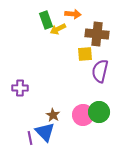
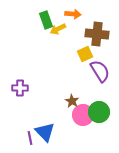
yellow square: rotated 21 degrees counterclockwise
purple semicircle: rotated 135 degrees clockwise
brown star: moved 19 px right, 14 px up
